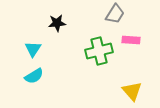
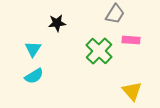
green cross: rotated 32 degrees counterclockwise
